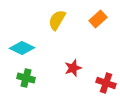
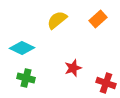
yellow semicircle: rotated 20 degrees clockwise
